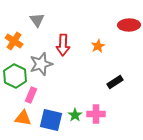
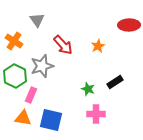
red arrow: rotated 45 degrees counterclockwise
gray star: moved 1 px right, 2 px down
green star: moved 13 px right, 26 px up; rotated 16 degrees counterclockwise
